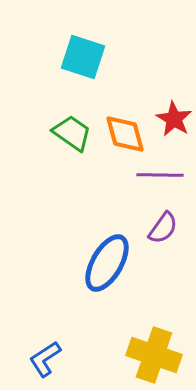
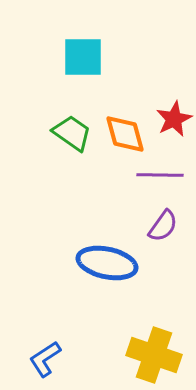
cyan square: rotated 18 degrees counterclockwise
red star: rotated 15 degrees clockwise
purple semicircle: moved 2 px up
blue ellipse: rotated 72 degrees clockwise
